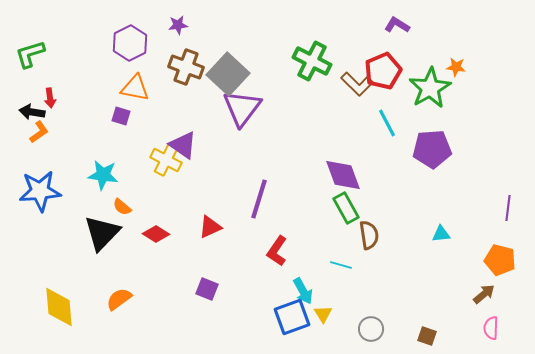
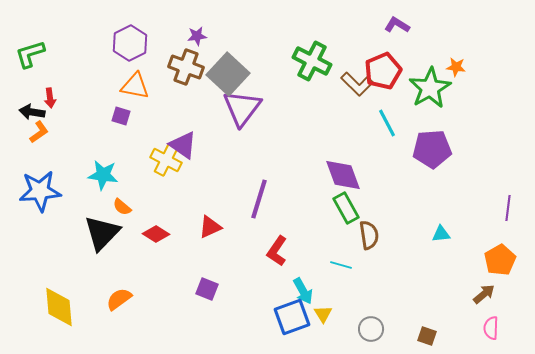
purple star at (178, 25): moved 19 px right, 11 px down
orange triangle at (135, 88): moved 2 px up
orange pentagon at (500, 260): rotated 28 degrees clockwise
